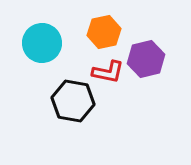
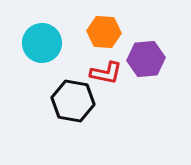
orange hexagon: rotated 16 degrees clockwise
purple hexagon: rotated 9 degrees clockwise
red L-shape: moved 2 px left, 1 px down
